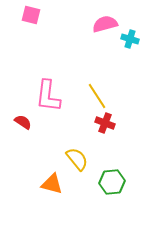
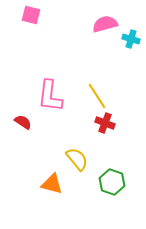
cyan cross: moved 1 px right
pink L-shape: moved 2 px right
green hexagon: rotated 25 degrees clockwise
